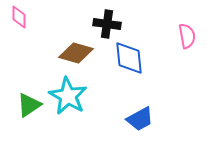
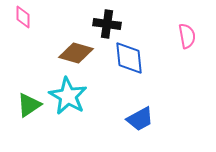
pink diamond: moved 4 px right
